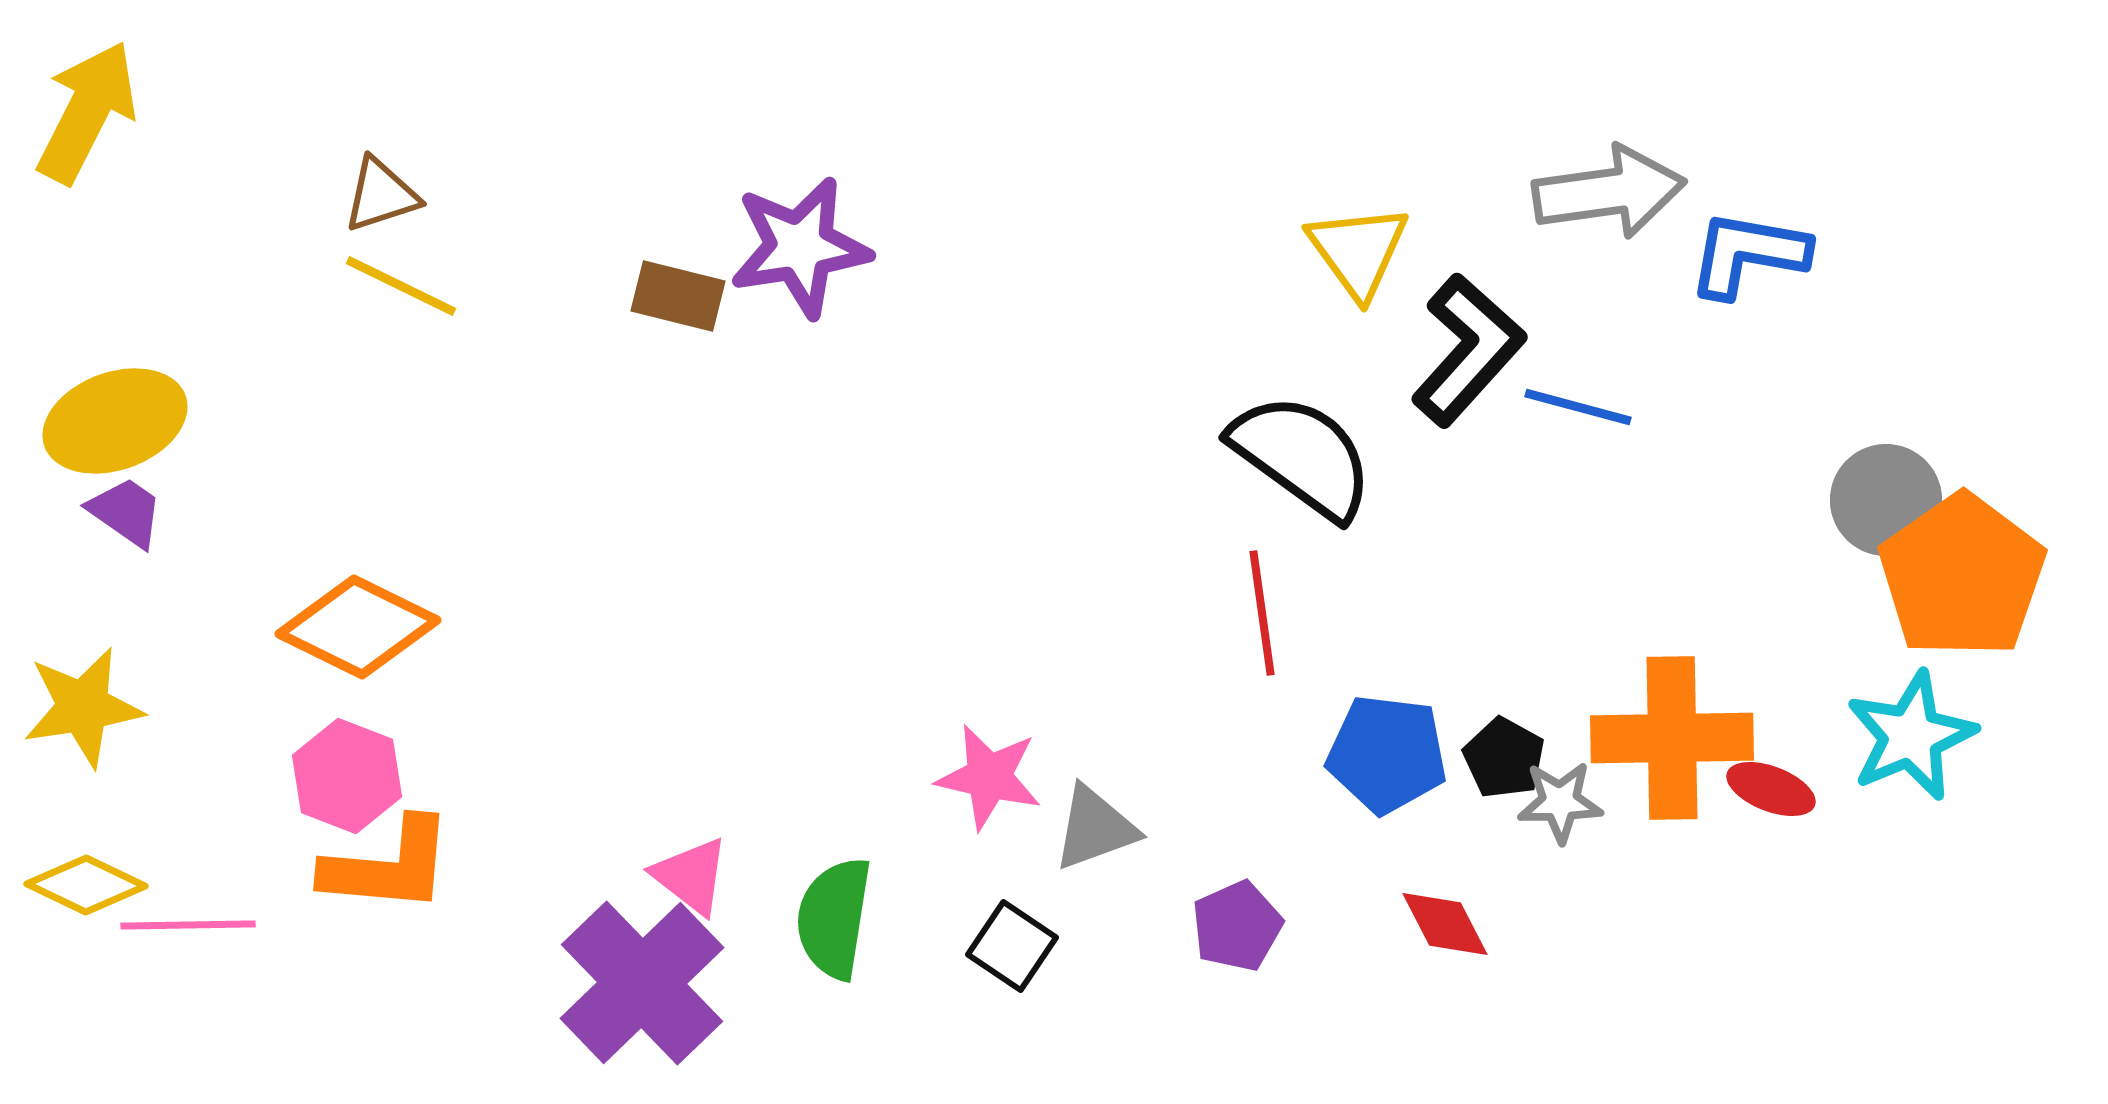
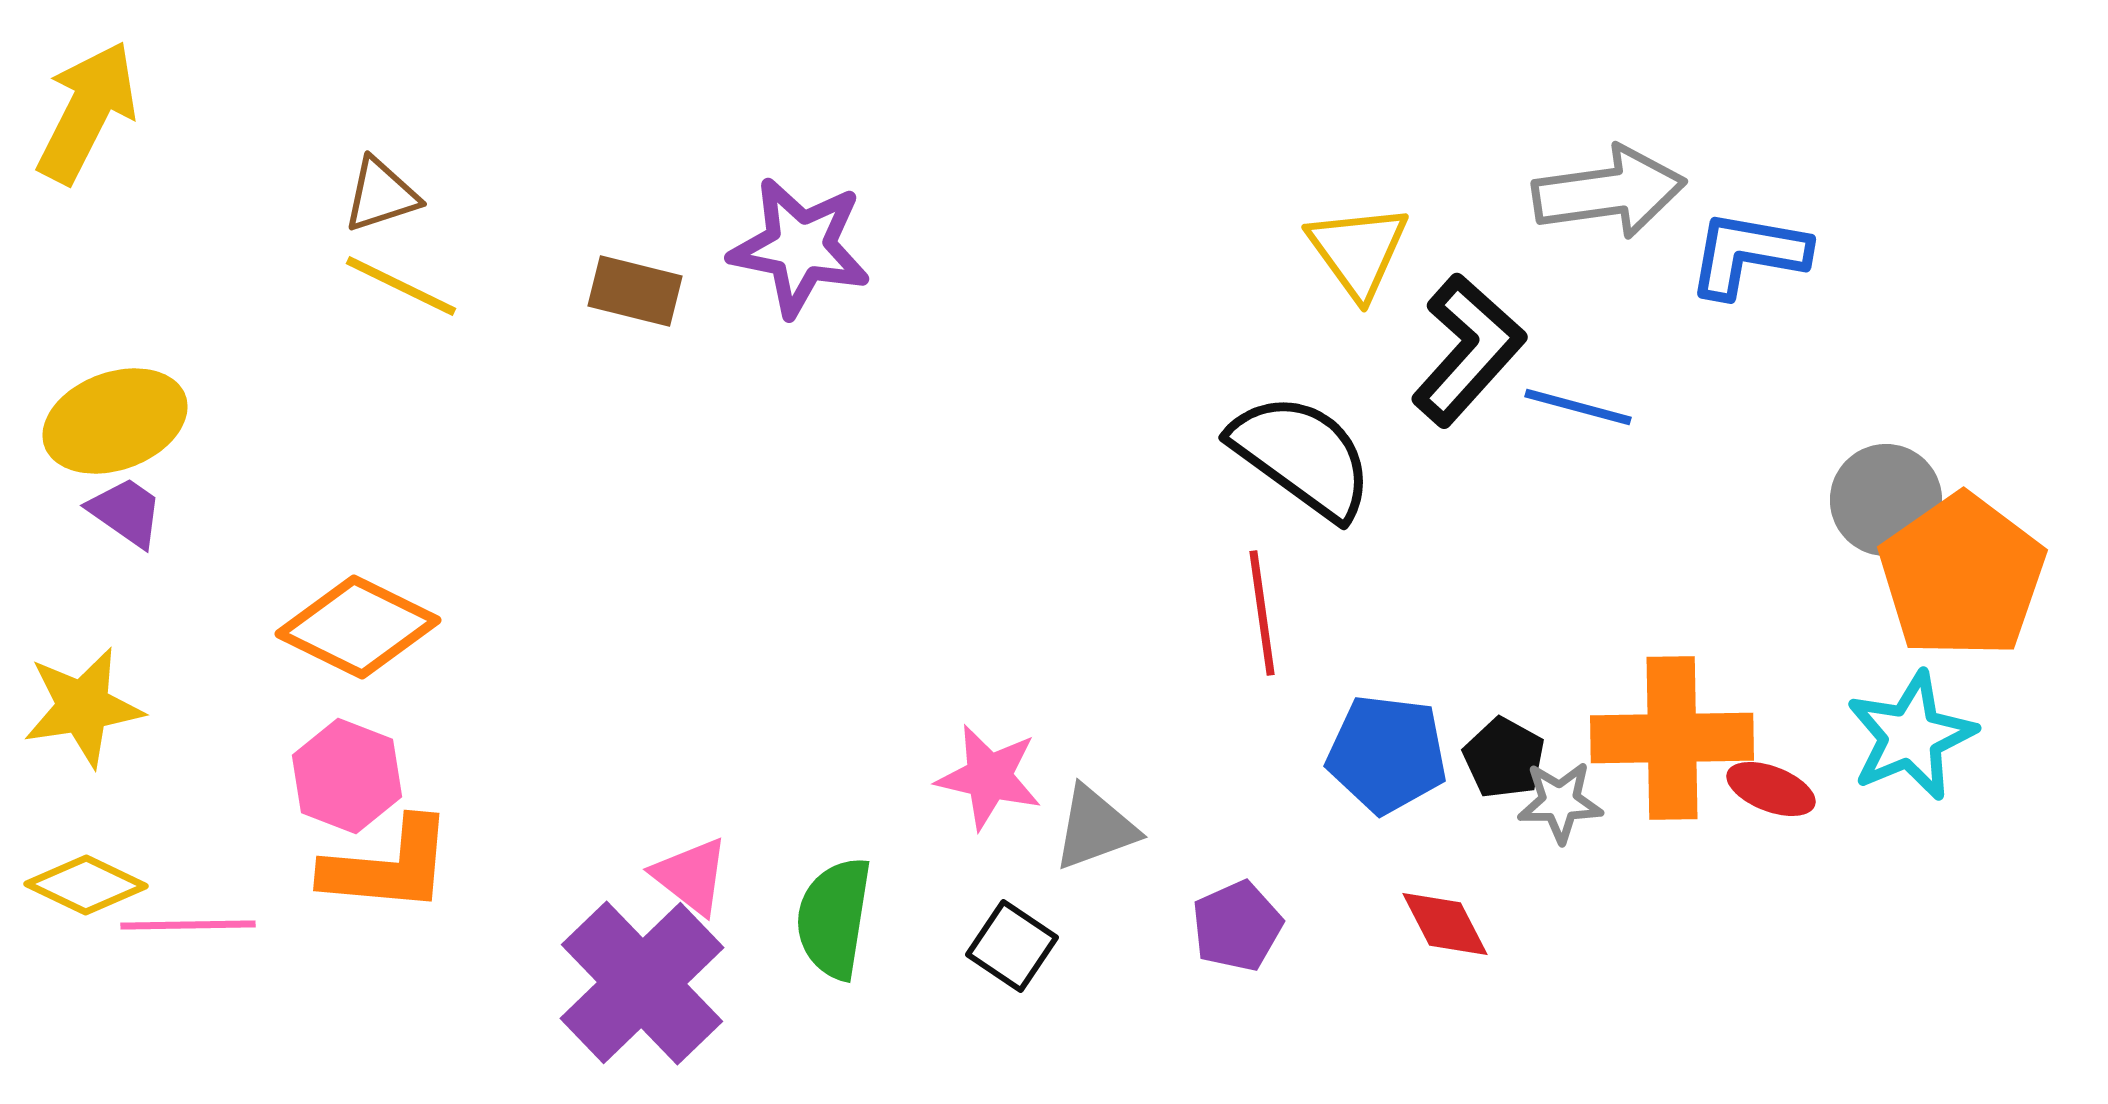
purple star: rotated 20 degrees clockwise
brown rectangle: moved 43 px left, 5 px up
